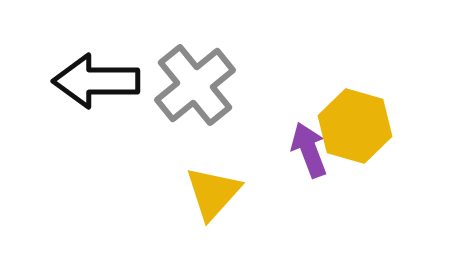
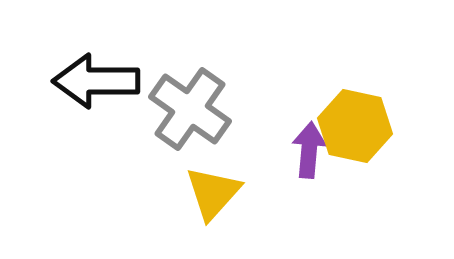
gray cross: moved 5 px left, 24 px down; rotated 16 degrees counterclockwise
yellow hexagon: rotated 4 degrees counterclockwise
purple arrow: rotated 26 degrees clockwise
